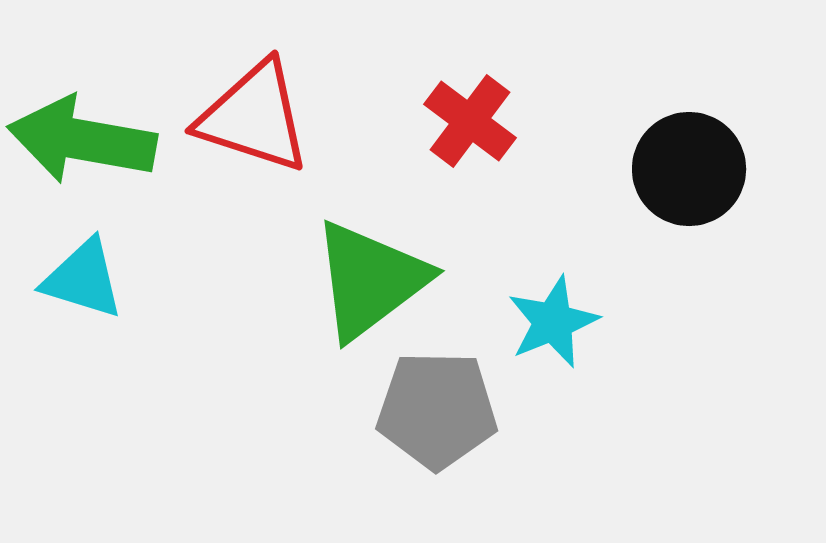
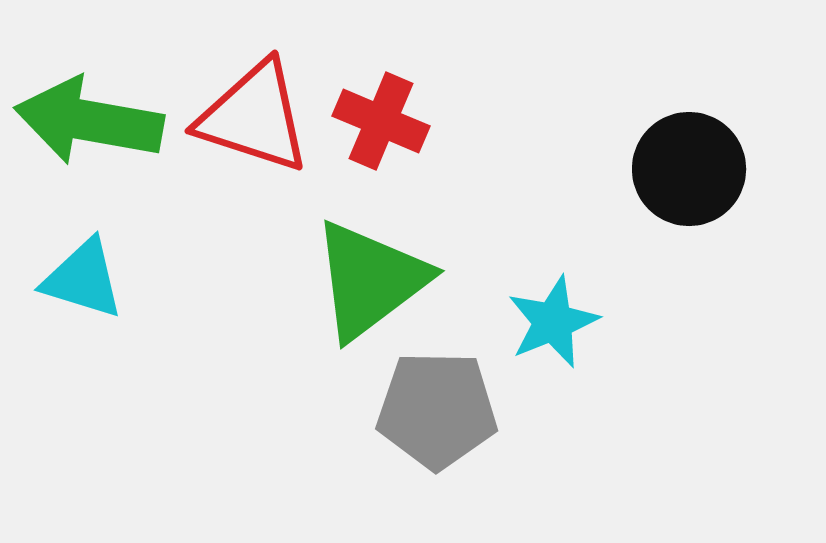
red cross: moved 89 px left; rotated 14 degrees counterclockwise
green arrow: moved 7 px right, 19 px up
